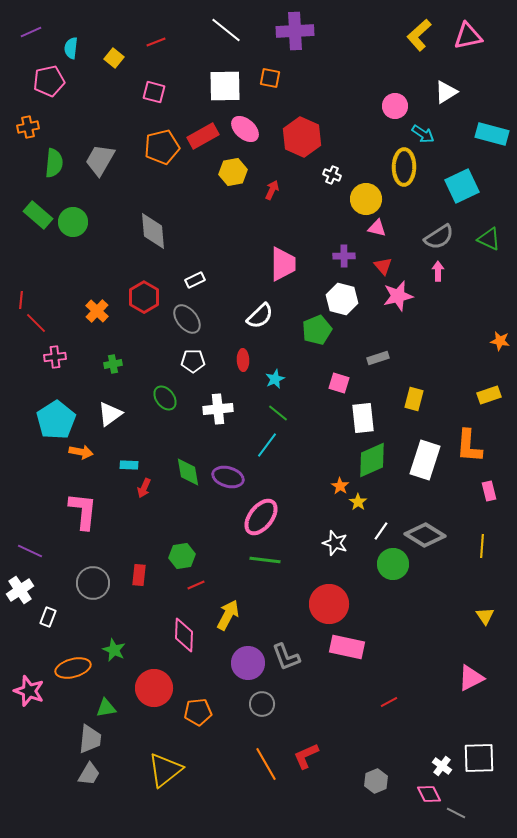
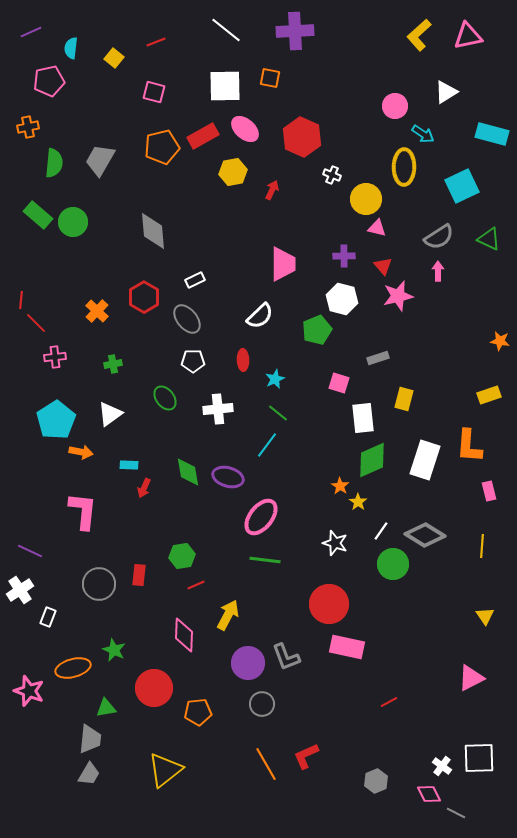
yellow rectangle at (414, 399): moved 10 px left
gray circle at (93, 583): moved 6 px right, 1 px down
